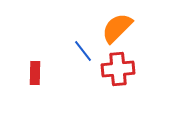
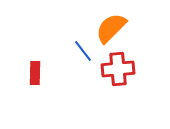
orange semicircle: moved 6 px left
